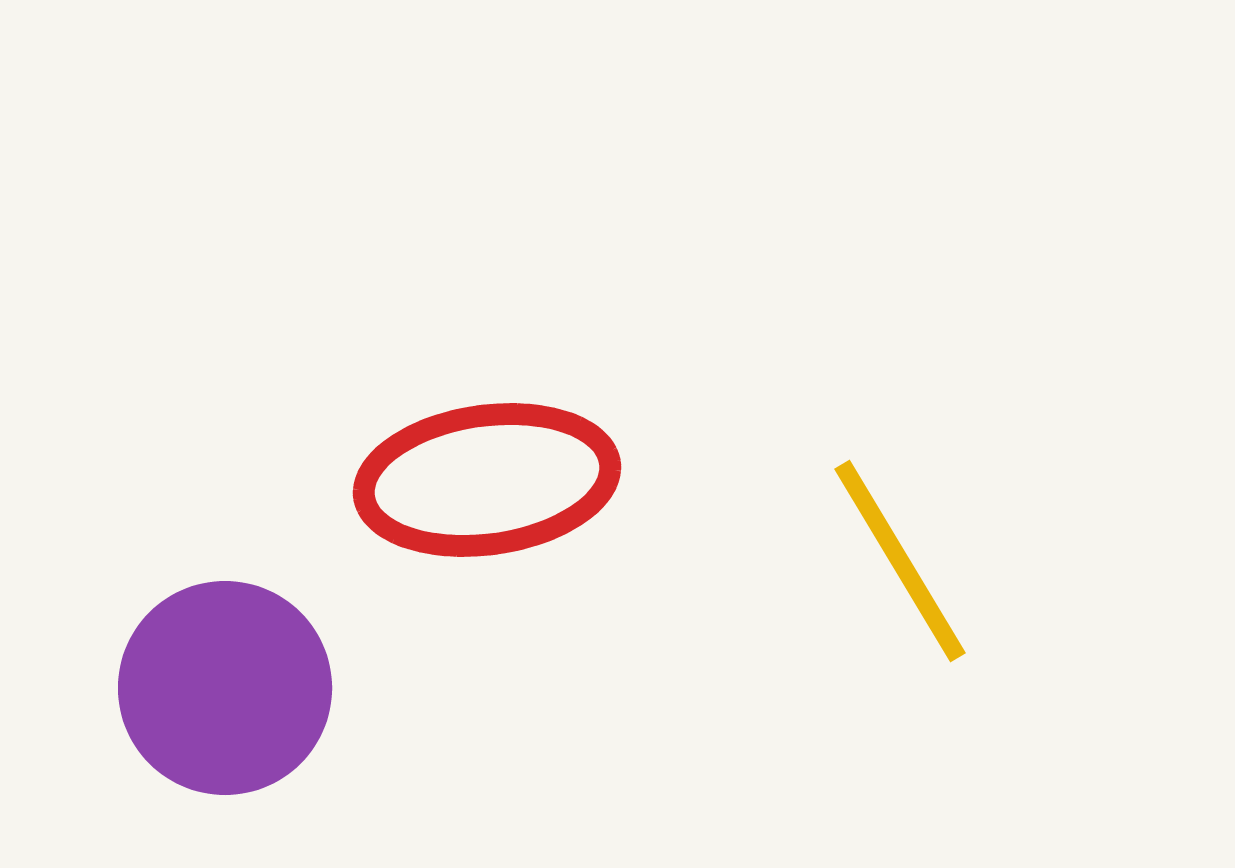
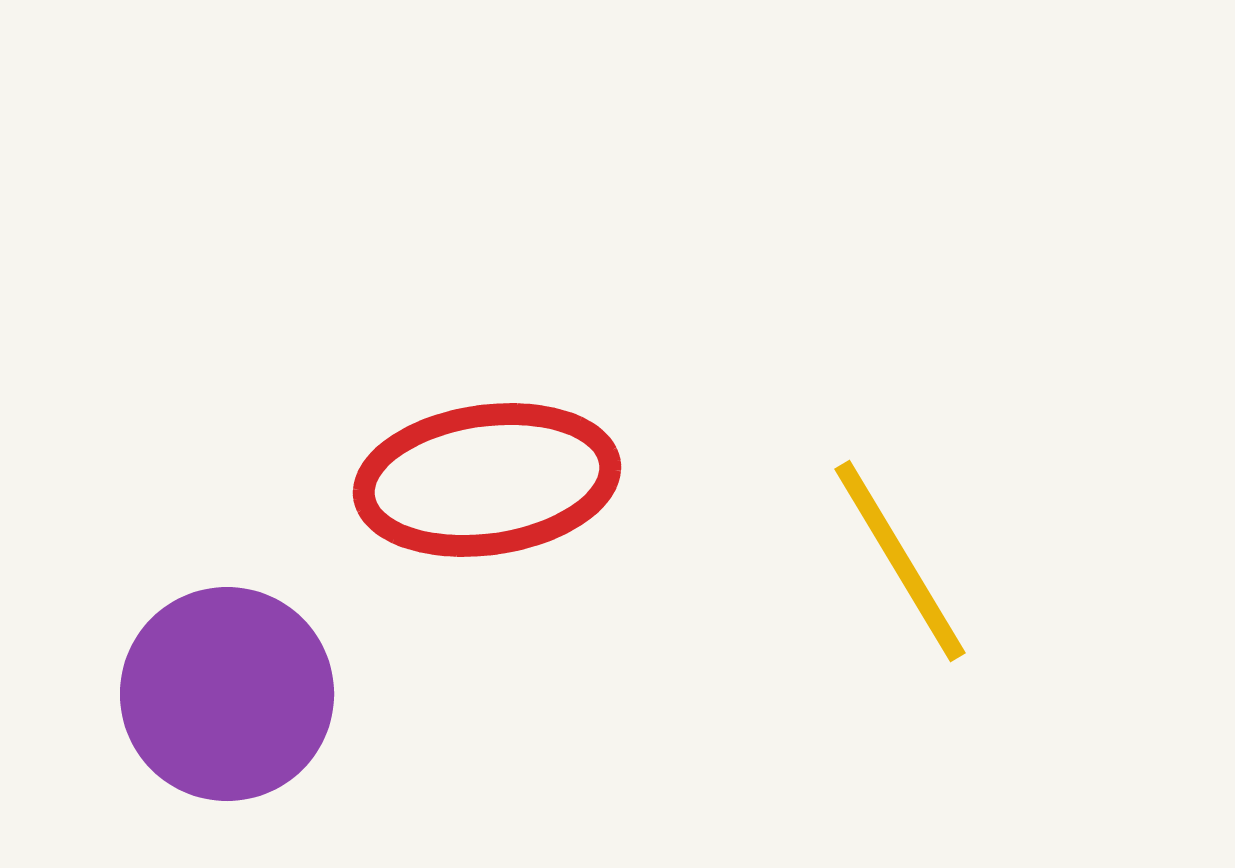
purple circle: moved 2 px right, 6 px down
